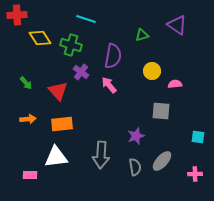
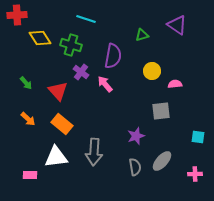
pink arrow: moved 4 px left, 1 px up
gray square: rotated 12 degrees counterclockwise
orange arrow: rotated 49 degrees clockwise
orange rectangle: rotated 45 degrees clockwise
gray arrow: moved 7 px left, 3 px up
